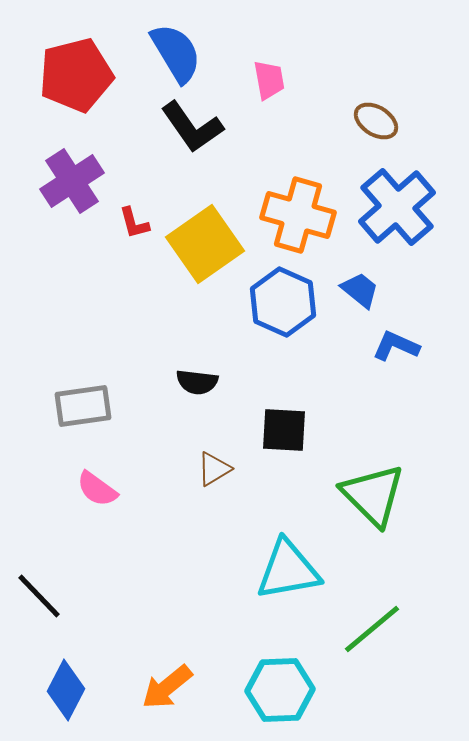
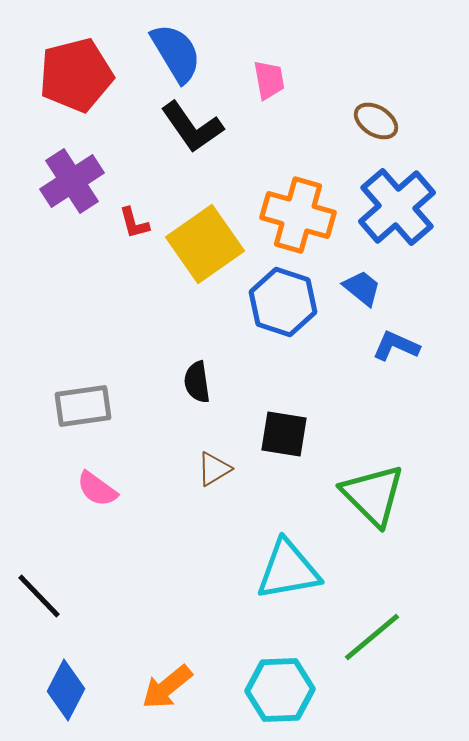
blue trapezoid: moved 2 px right, 2 px up
blue hexagon: rotated 6 degrees counterclockwise
black semicircle: rotated 75 degrees clockwise
black square: moved 4 px down; rotated 6 degrees clockwise
green line: moved 8 px down
